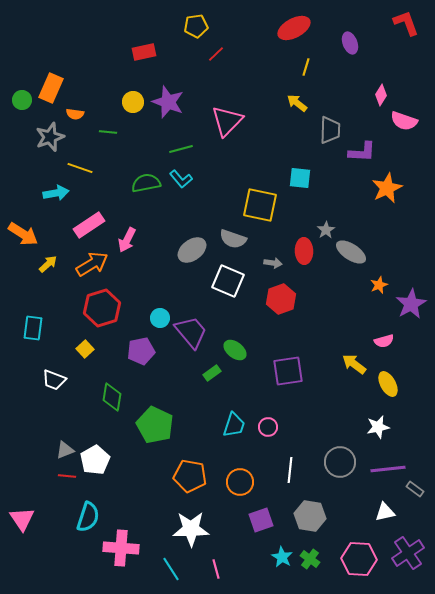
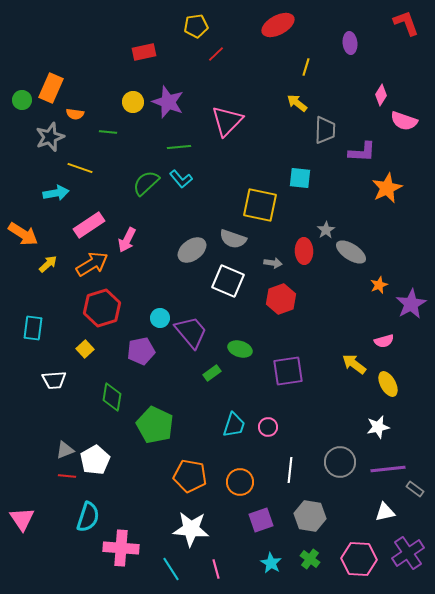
red ellipse at (294, 28): moved 16 px left, 3 px up
purple ellipse at (350, 43): rotated 15 degrees clockwise
gray trapezoid at (330, 130): moved 5 px left
green line at (181, 149): moved 2 px left, 2 px up; rotated 10 degrees clockwise
green semicircle at (146, 183): rotated 32 degrees counterclockwise
green ellipse at (235, 350): moved 5 px right, 1 px up; rotated 20 degrees counterclockwise
white trapezoid at (54, 380): rotated 25 degrees counterclockwise
white star at (191, 529): rotated 6 degrees clockwise
cyan star at (282, 557): moved 11 px left, 6 px down
